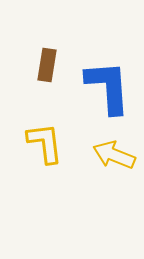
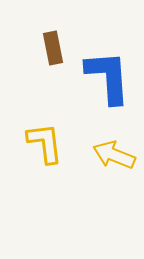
brown rectangle: moved 6 px right, 17 px up; rotated 20 degrees counterclockwise
blue L-shape: moved 10 px up
